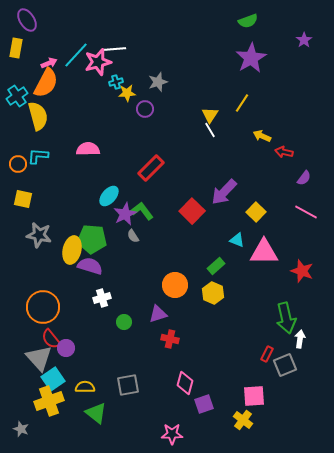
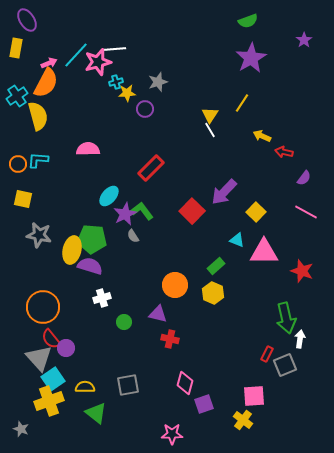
cyan L-shape at (38, 156): moved 4 px down
purple triangle at (158, 314): rotated 30 degrees clockwise
